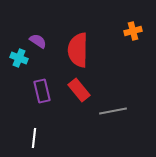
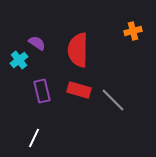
purple semicircle: moved 1 px left, 2 px down
cyan cross: moved 2 px down; rotated 30 degrees clockwise
red rectangle: rotated 35 degrees counterclockwise
gray line: moved 11 px up; rotated 56 degrees clockwise
white line: rotated 18 degrees clockwise
